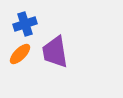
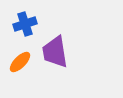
orange ellipse: moved 8 px down
